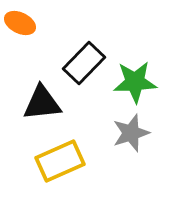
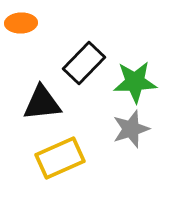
orange ellipse: moved 1 px right; rotated 28 degrees counterclockwise
gray star: moved 4 px up
yellow rectangle: moved 3 px up
